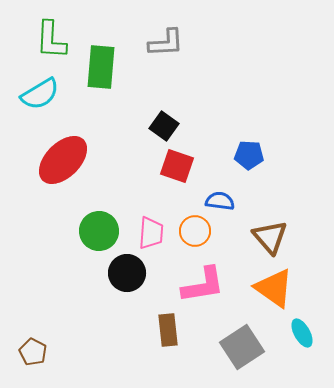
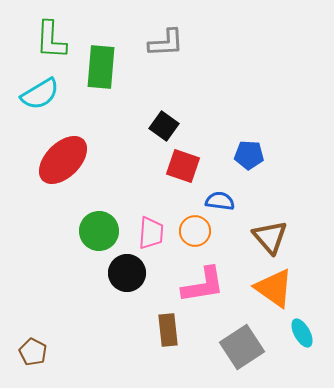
red square: moved 6 px right
